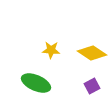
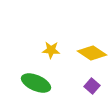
purple square: rotated 21 degrees counterclockwise
